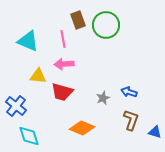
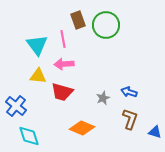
cyan triangle: moved 9 px right, 4 px down; rotated 30 degrees clockwise
brown L-shape: moved 1 px left, 1 px up
